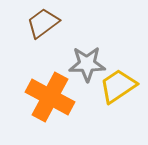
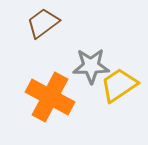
gray star: moved 4 px right, 2 px down
yellow trapezoid: moved 1 px right, 1 px up
